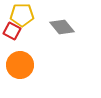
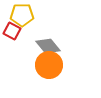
gray diamond: moved 14 px left, 19 px down
orange circle: moved 29 px right
